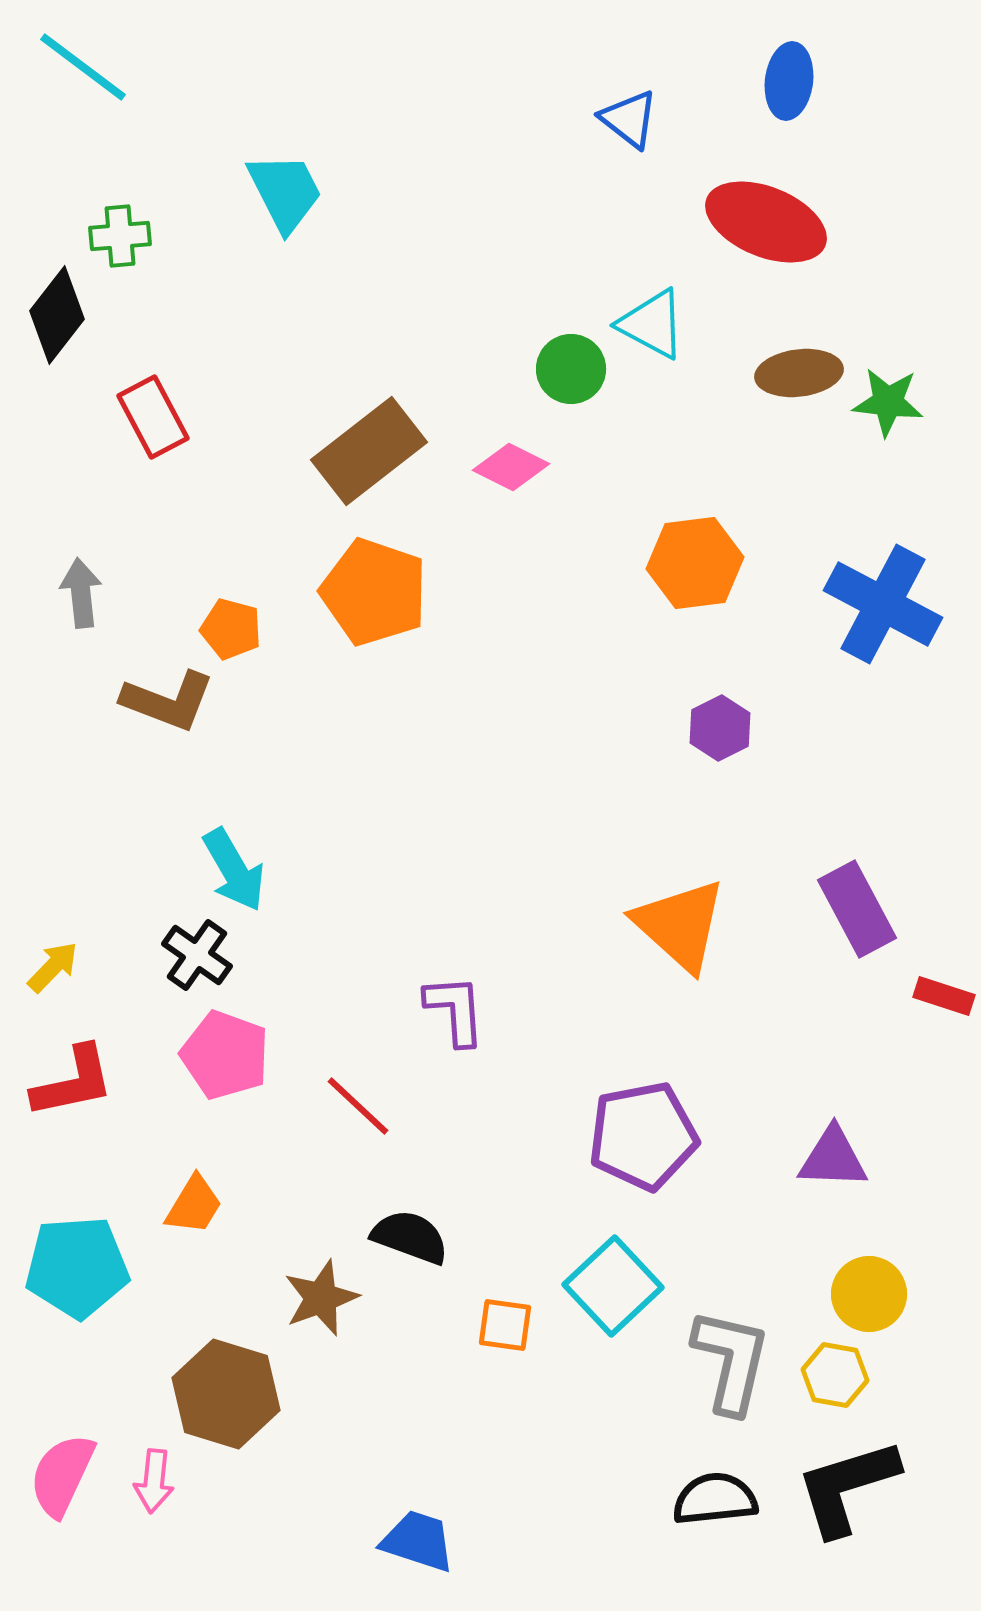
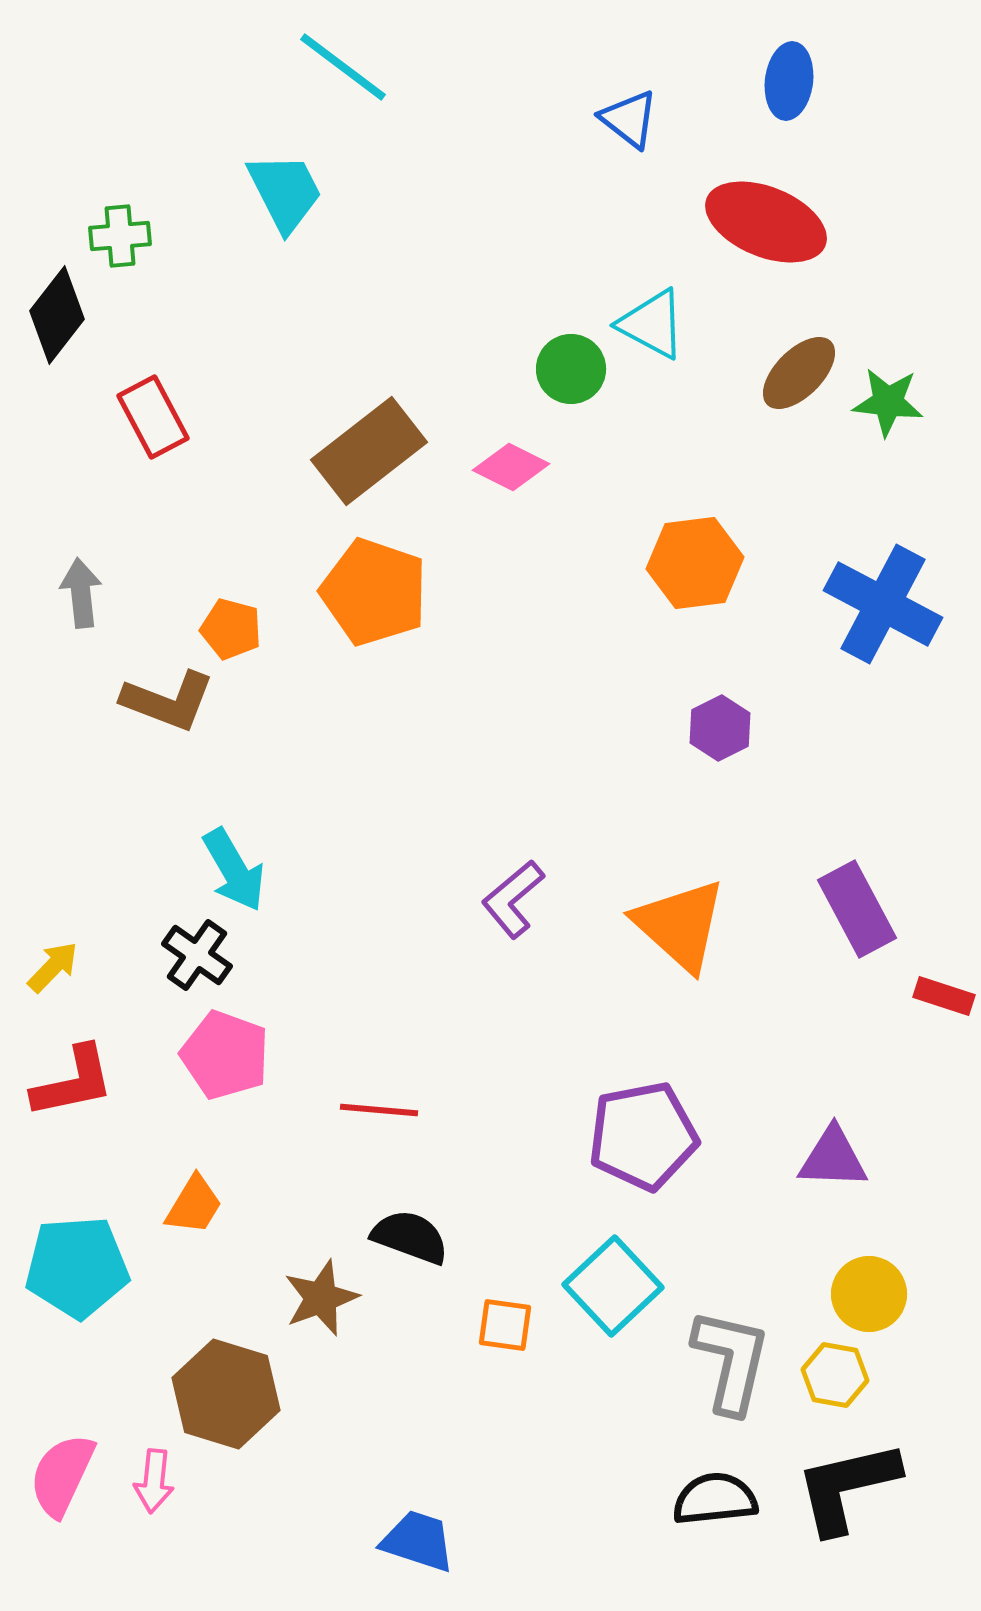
cyan line at (83, 67): moved 260 px right
brown ellipse at (799, 373): rotated 38 degrees counterclockwise
purple L-shape at (455, 1010): moved 58 px right, 111 px up; rotated 126 degrees counterclockwise
red line at (358, 1106): moved 21 px right, 4 px down; rotated 38 degrees counterclockwise
black L-shape at (847, 1487): rotated 4 degrees clockwise
